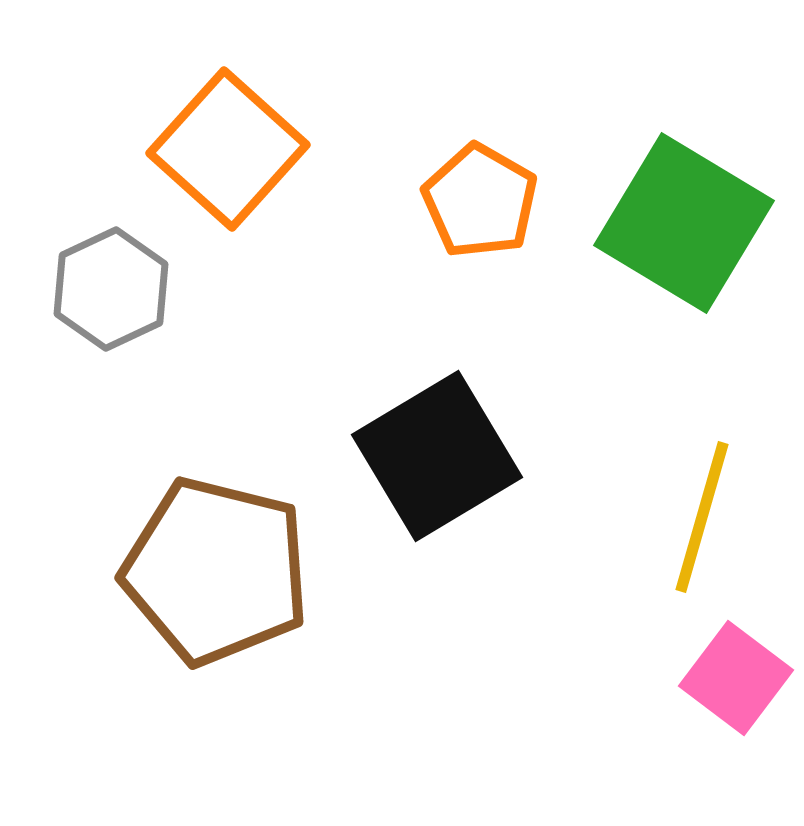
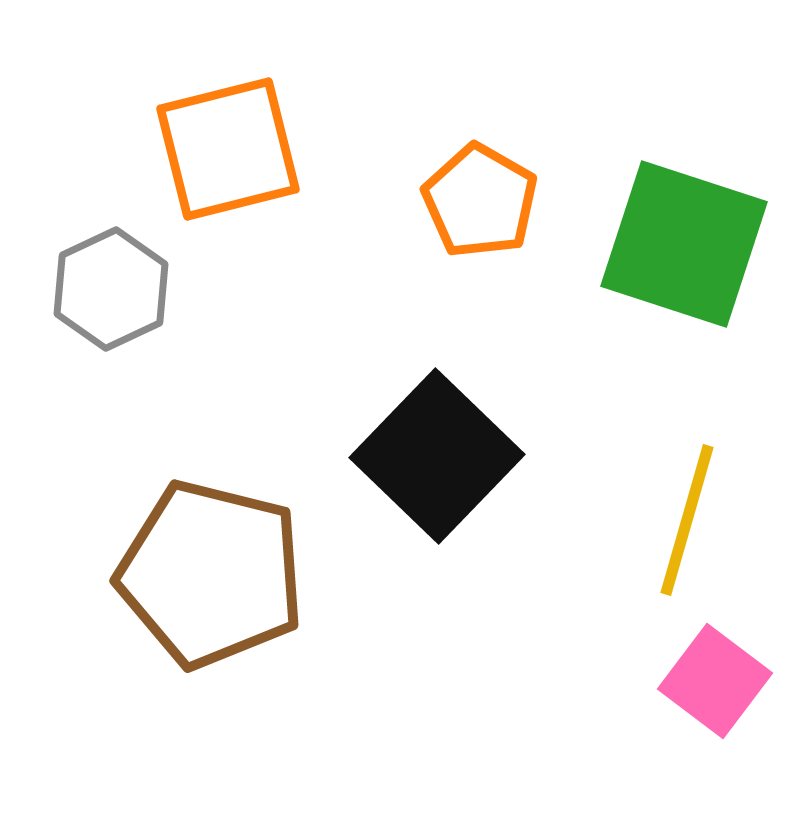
orange square: rotated 34 degrees clockwise
green square: moved 21 px down; rotated 13 degrees counterclockwise
black square: rotated 15 degrees counterclockwise
yellow line: moved 15 px left, 3 px down
brown pentagon: moved 5 px left, 3 px down
pink square: moved 21 px left, 3 px down
